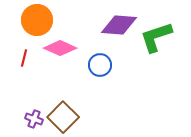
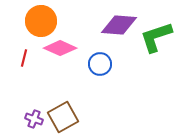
orange circle: moved 4 px right, 1 px down
blue circle: moved 1 px up
brown square: rotated 16 degrees clockwise
